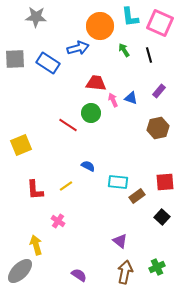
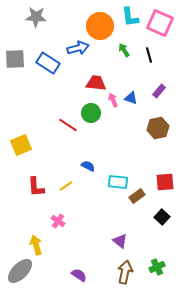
red L-shape: moved 1 px right, 3 px up
